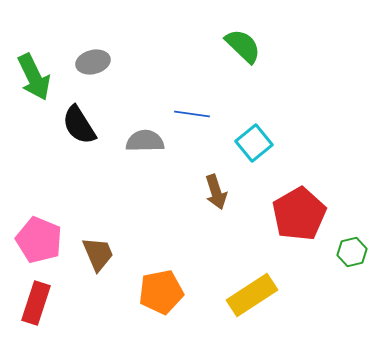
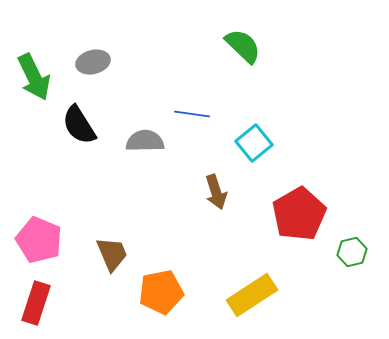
brown trapezoid: moved 14 px right
